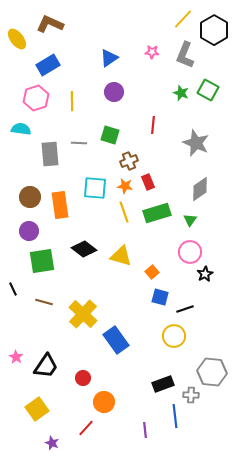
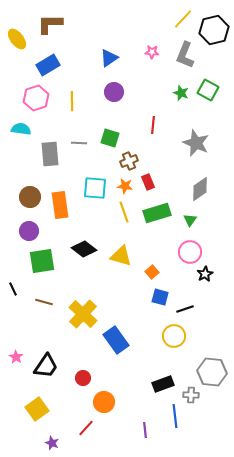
brown L-shape at (50, 24): rotated 24 degrees counterclockwise
black hexagon at (214, 30): rotated 16 degrees clockwise
green square at (110, 135): moved 3 px down
